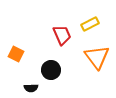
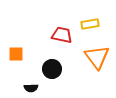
yellow rectangle: rotated 18 degrees clockwise
red trapezoid: rotated 55 degrees counterclockwise
orange square: rotated 28 degrees counterclockwise
black circle: moved 1 px right, 1 px up
